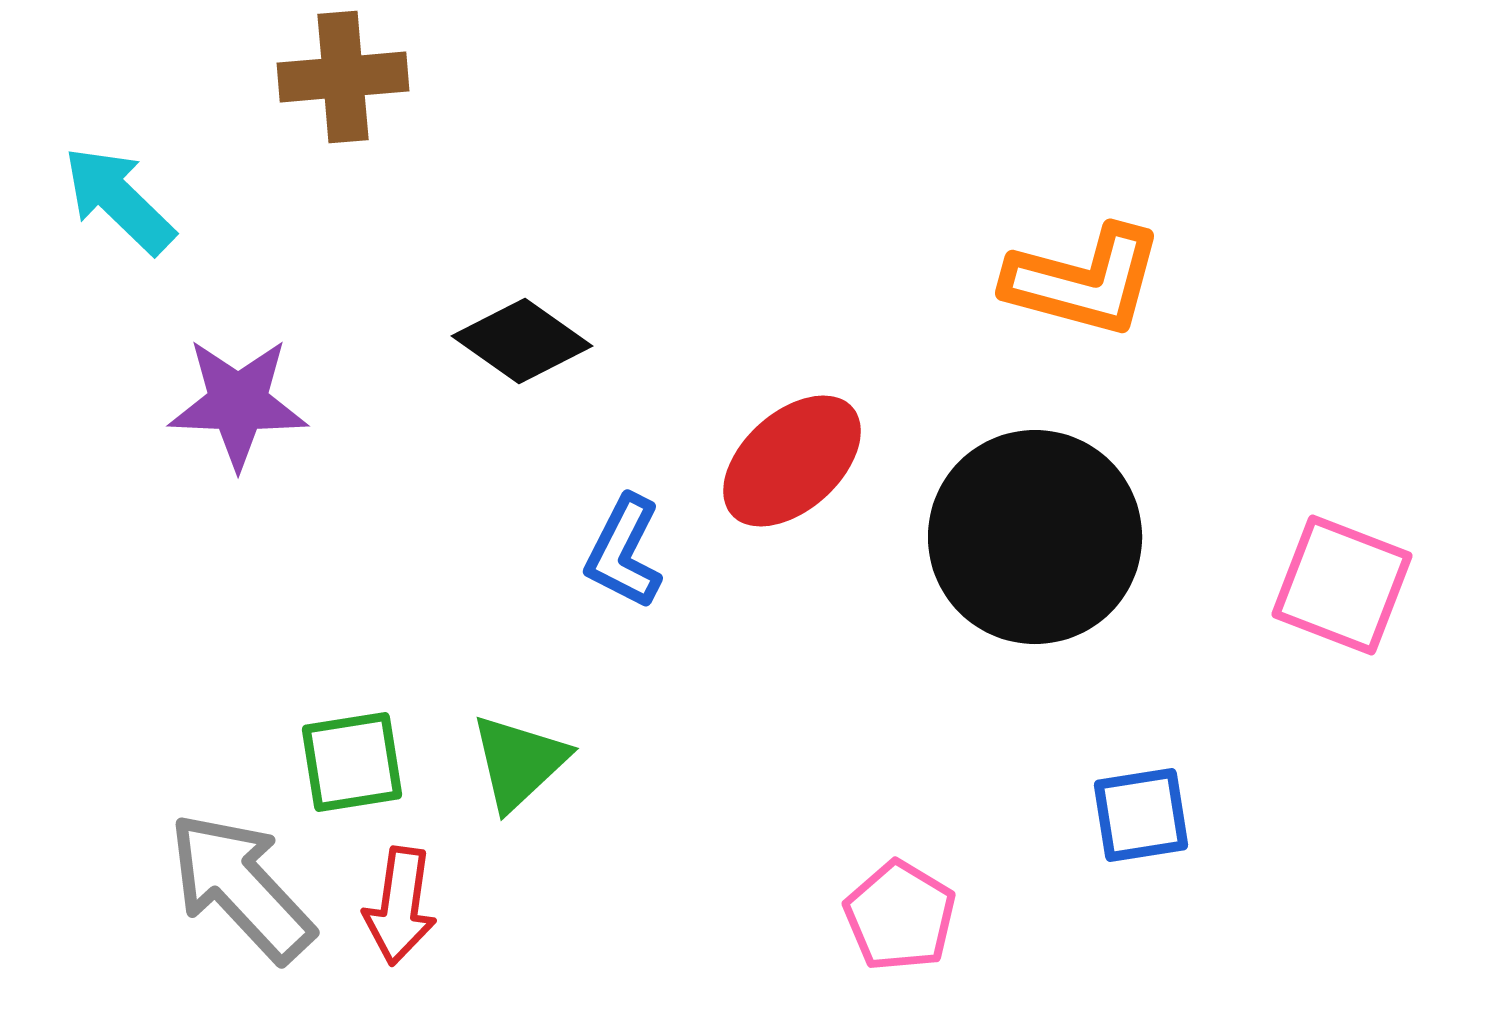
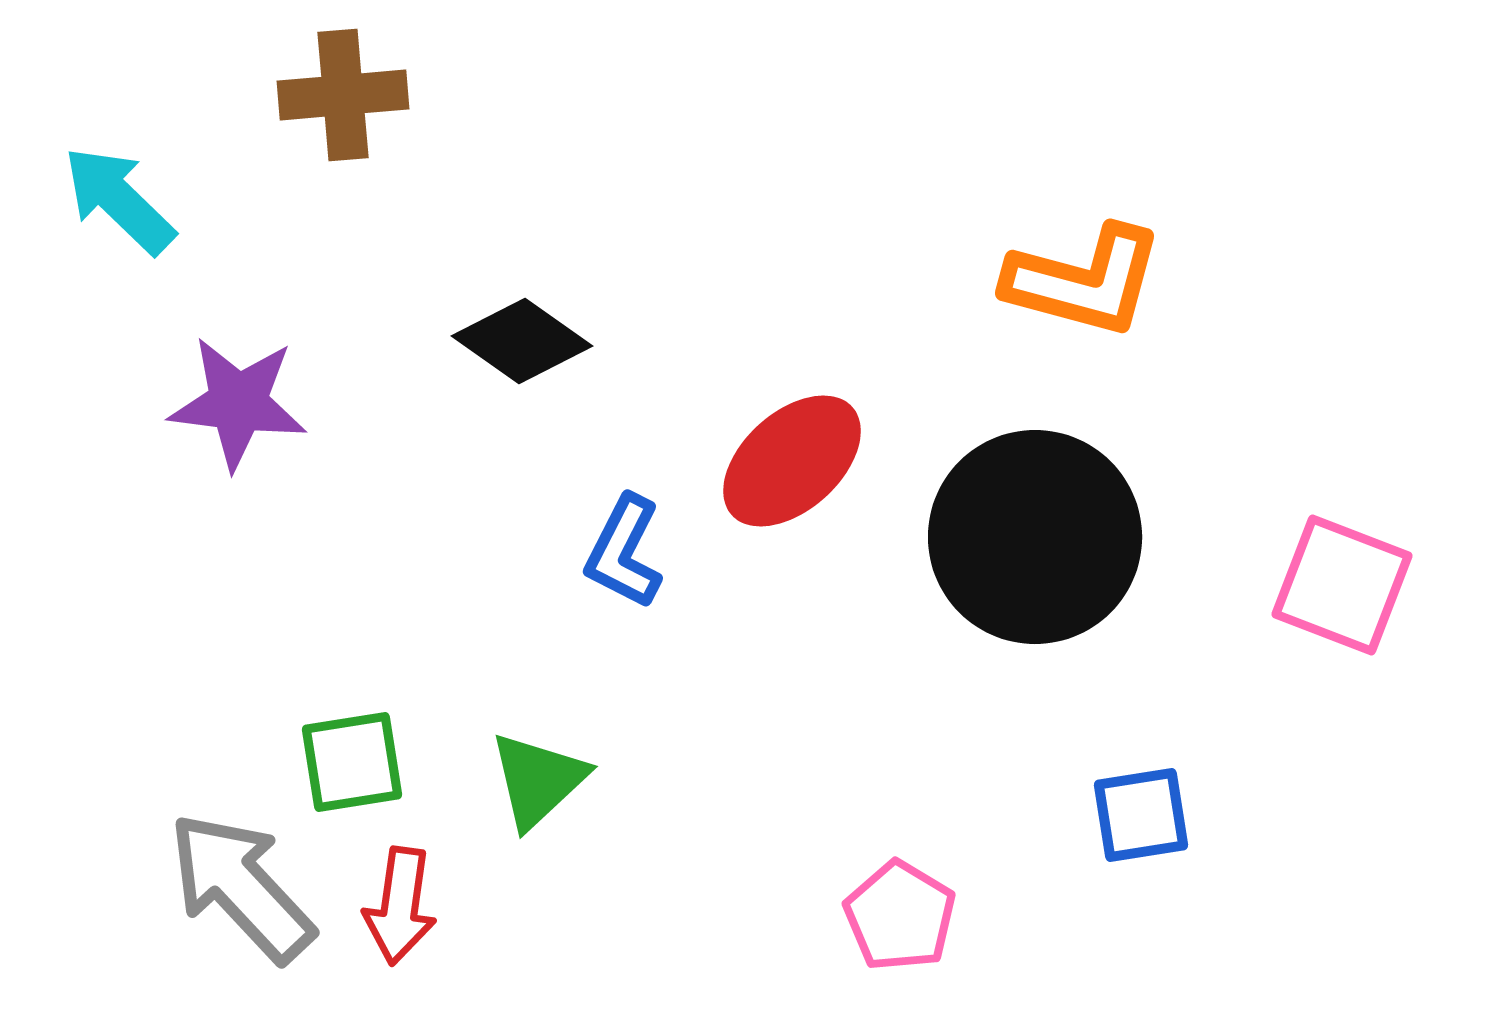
brown cross: moved 18 px down
purple star: rotated 5 degrees clockwise
green triangle: moved 19 px right, 18 px down
